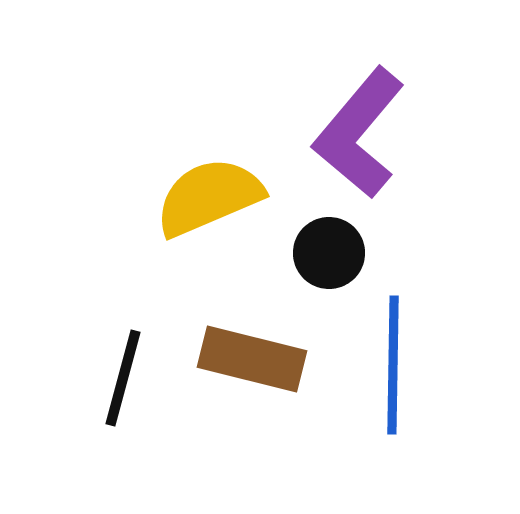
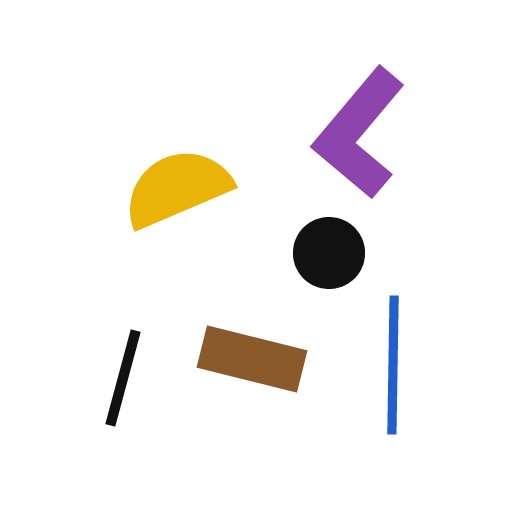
yellow semicircle: moved 32 px left, 9 px up
